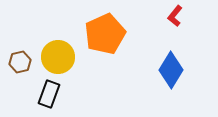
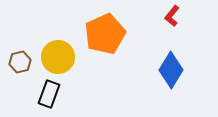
red L-shape: moved 3 px left
